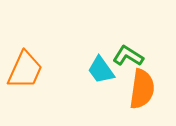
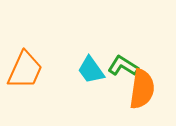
green L-shape: moved 5 px left, 10 px down
cyan trapezoid: moved 10 px left
